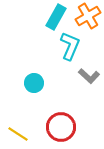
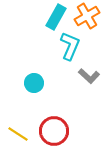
orange cross: moved 1 px left
red circle: moved 7 px left, 4 px down
